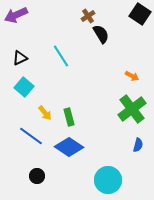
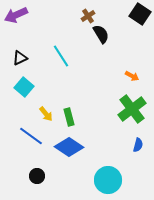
yellow arrow: moved 1 px right, 1 px down
